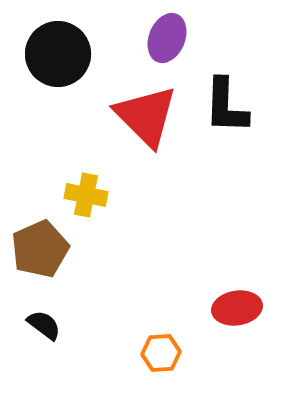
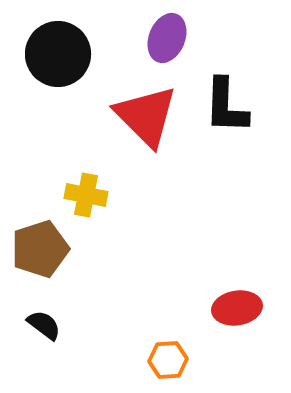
brown pentagon: rotated 6 degrees clockwise
orange hexagon: moved 7 px right, 7 px down
